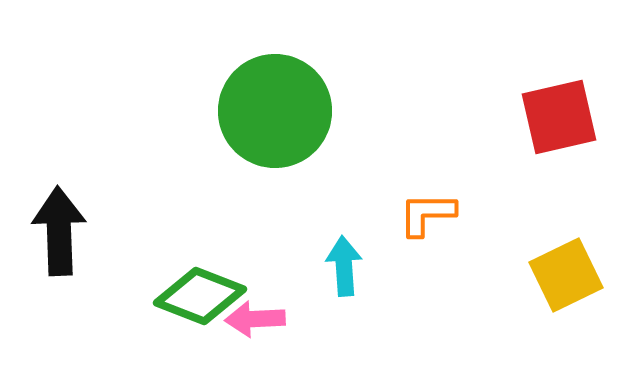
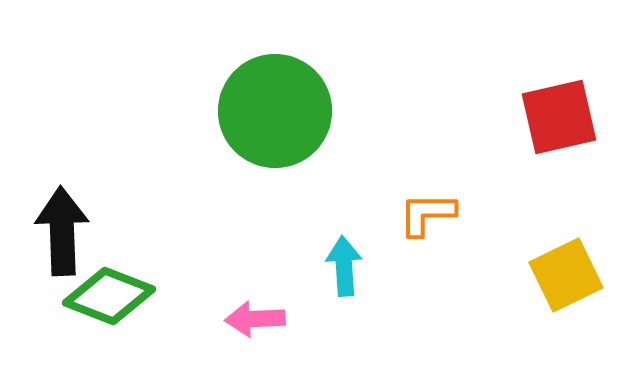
black arrow: moved 3 px right
green diamond: moved 91 px left
